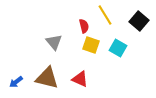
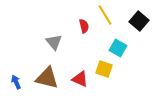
yellow square: moved 13 px right, 24 px down
blue arrow: rotated 104 degrees clockwise
